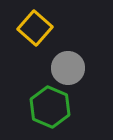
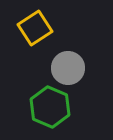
yellow square: rotated 16 degrees clockwise
